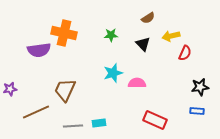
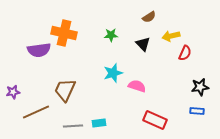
brown semicircle: moved 1 px right, 1 px up
pink semicircle: moved 3 px down; rotated 18 degrees clockwise
purple star: moved 3 px right, 3 px down
